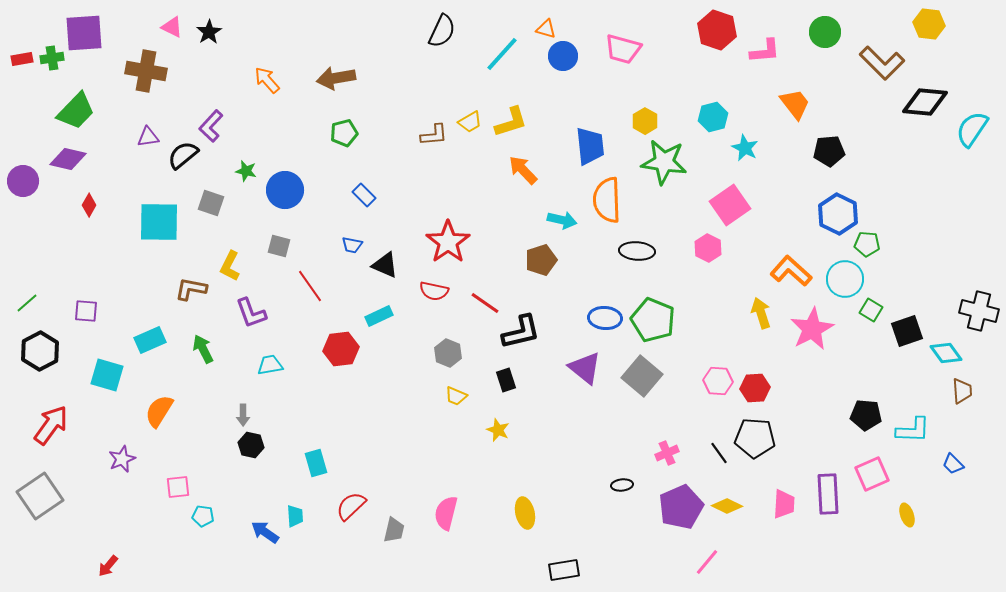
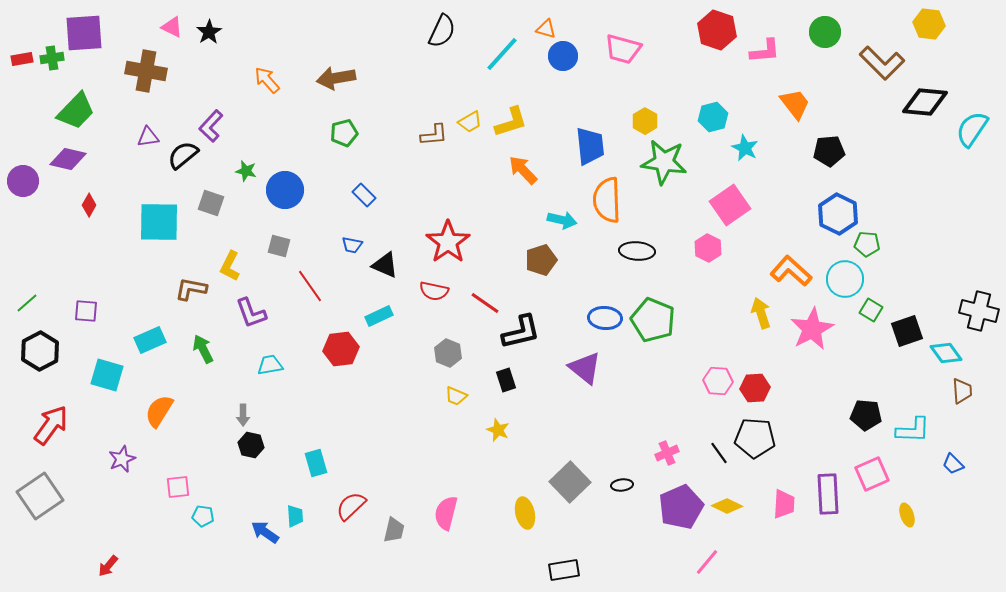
gray square at (642, 376): moved 72 px left, 106 px down; rotated 6 degrees clockwise
